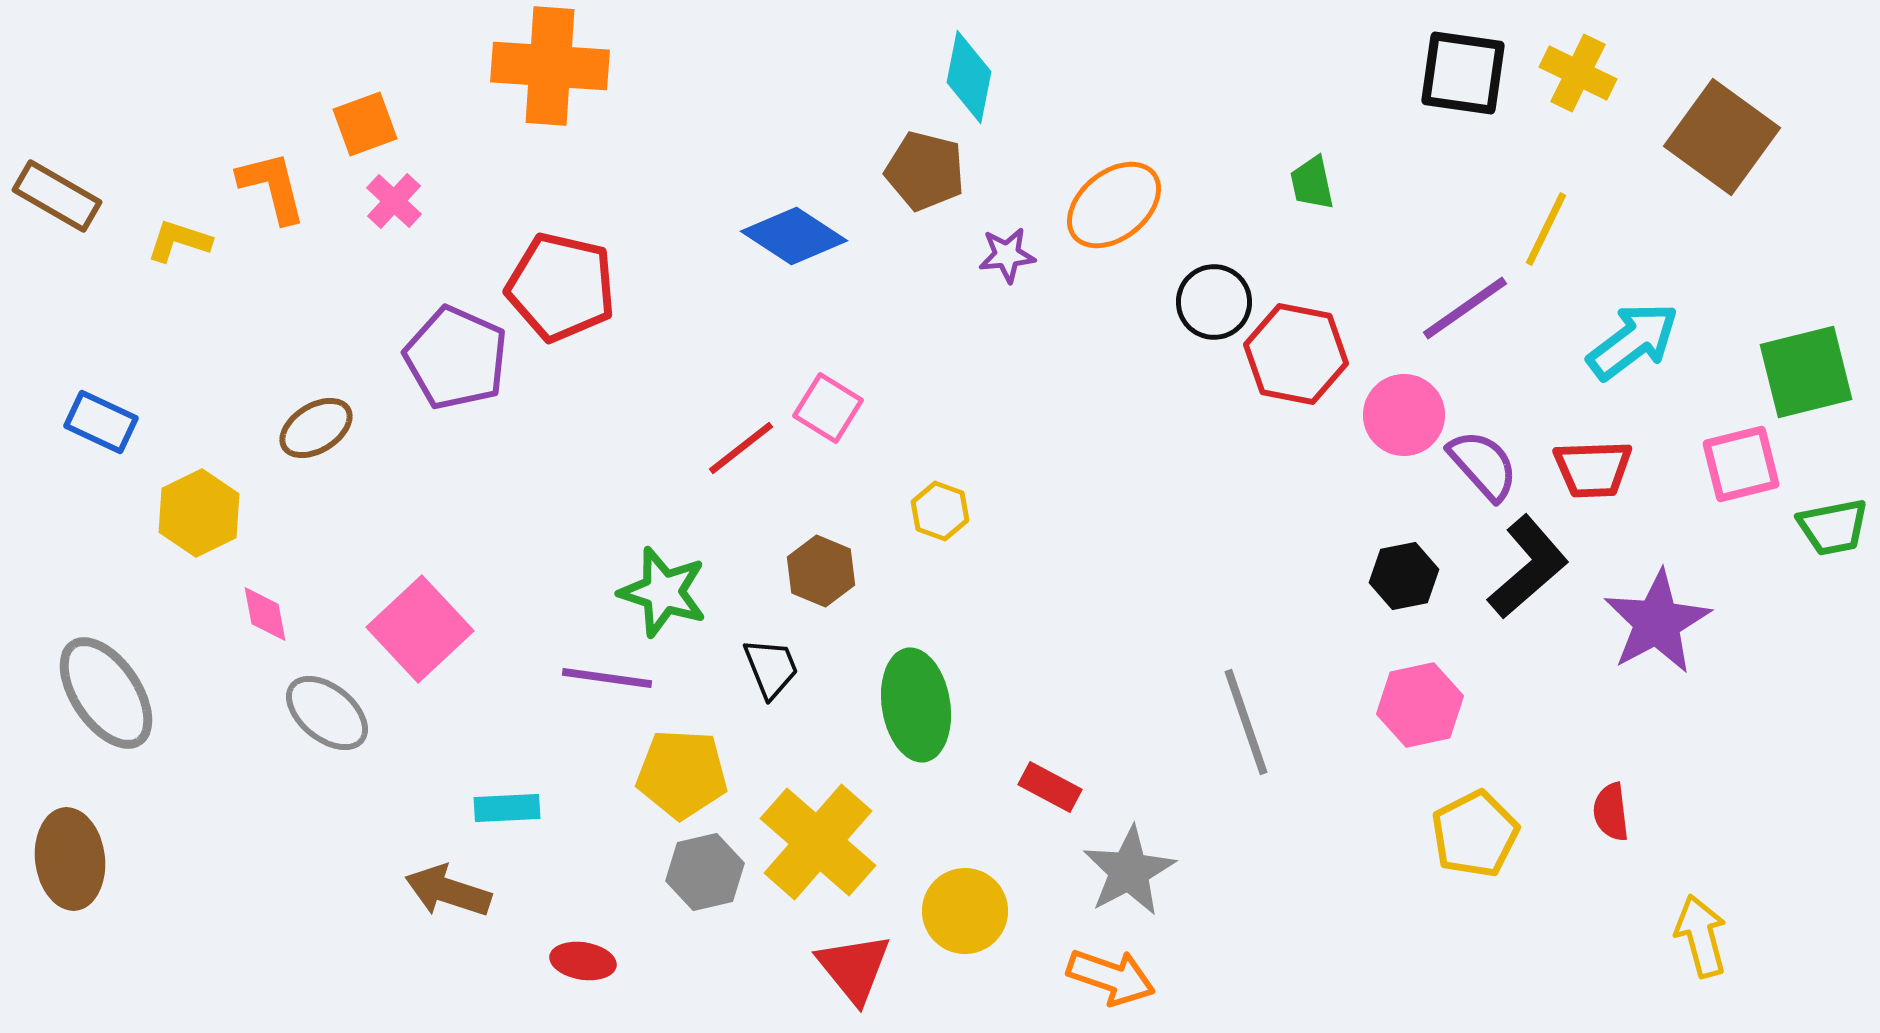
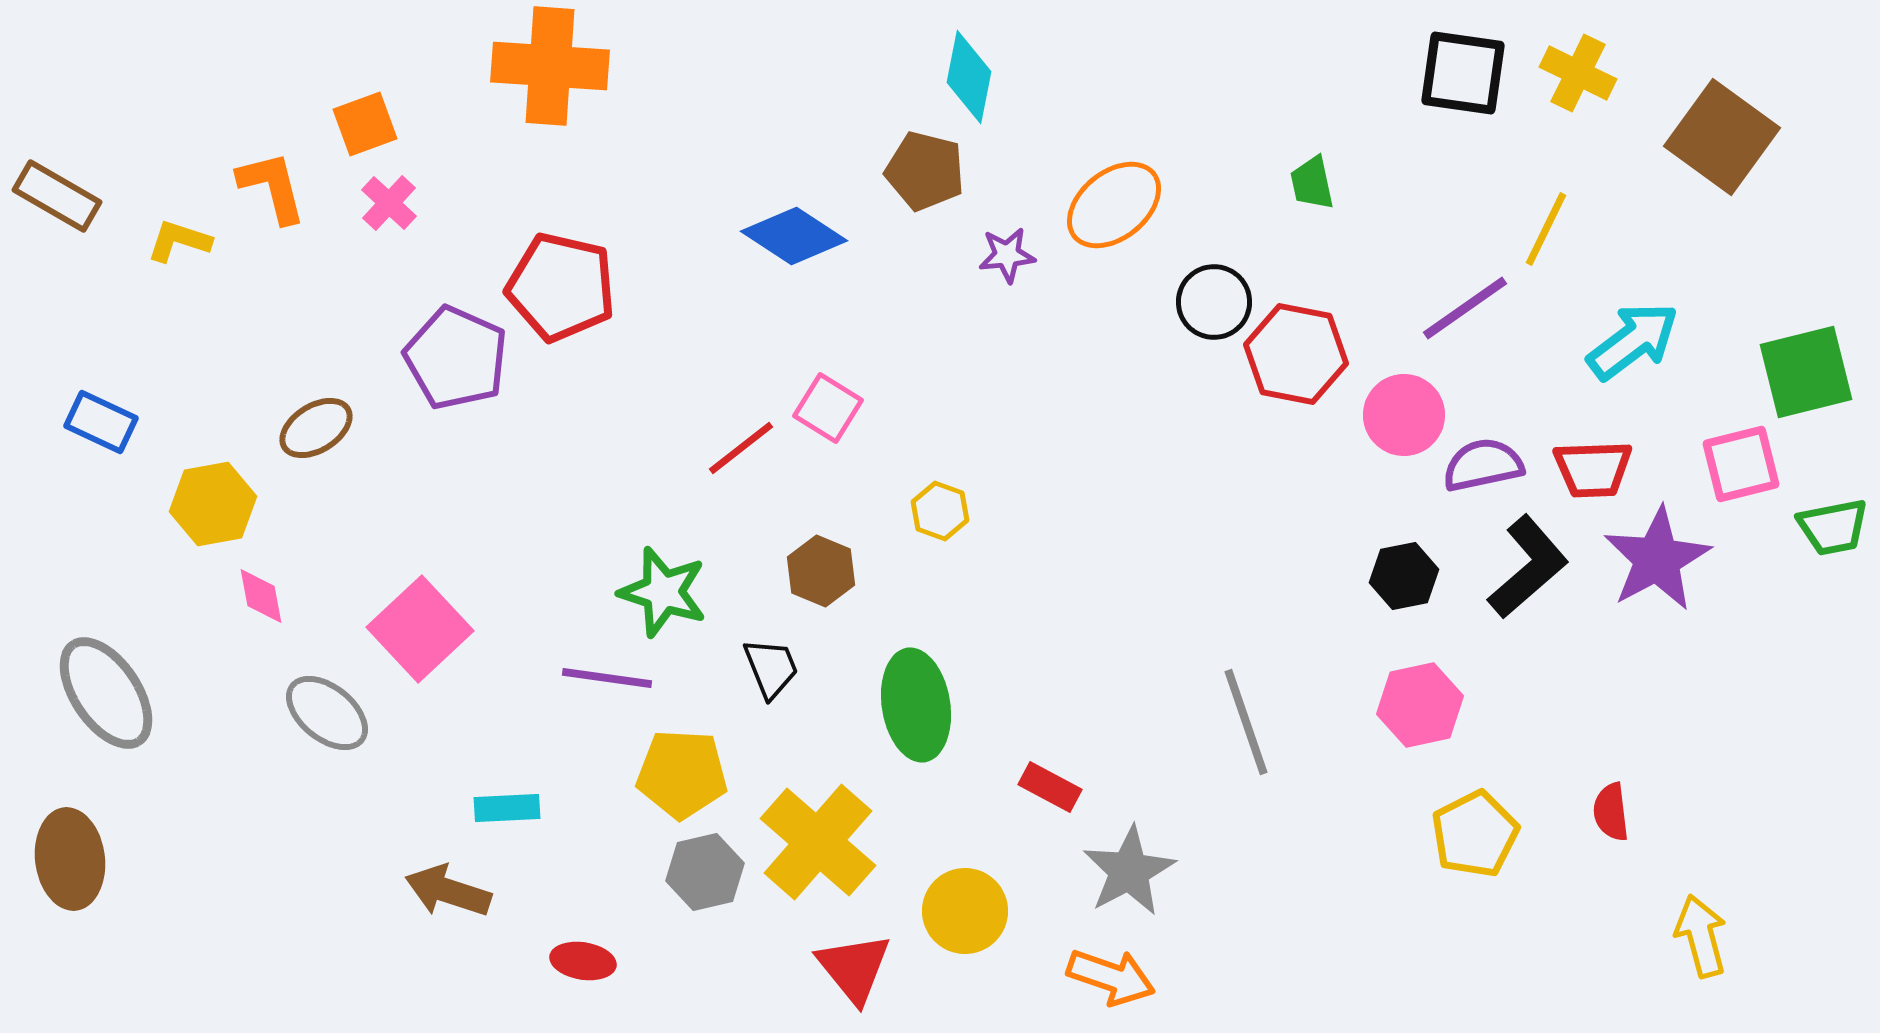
pink cross at (394, 201): moved 5 px left, 2 px down
purple semicircle at (1483, 465): rotated 60 degrees counterclockwise
yellow hexagon at (199, 513): moved 14 px right, 9 px up; rotated 16 degrees clockwise
pink diamond at (265, 614): moved 4 px left, 18 px up
purple star at (1657, 622): moved 63 px up
